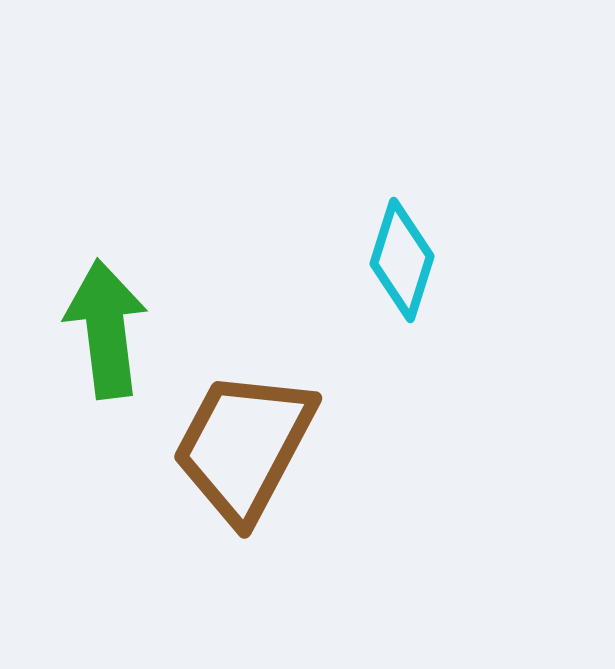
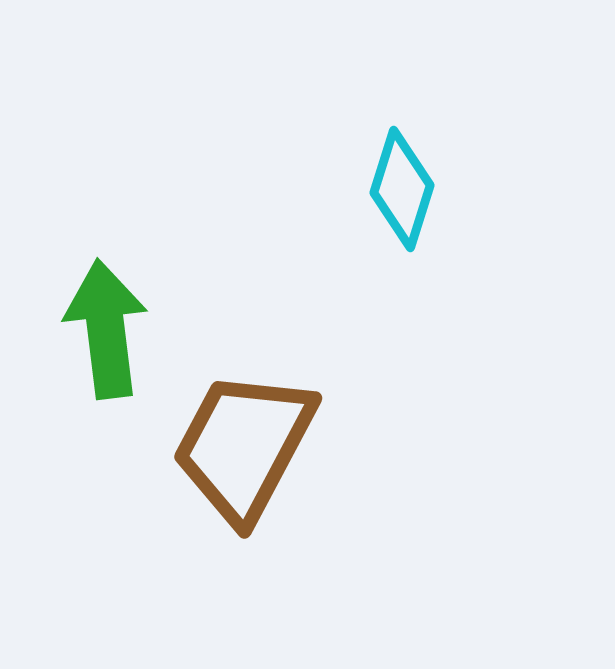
cyan diamond: moved 71 px up
